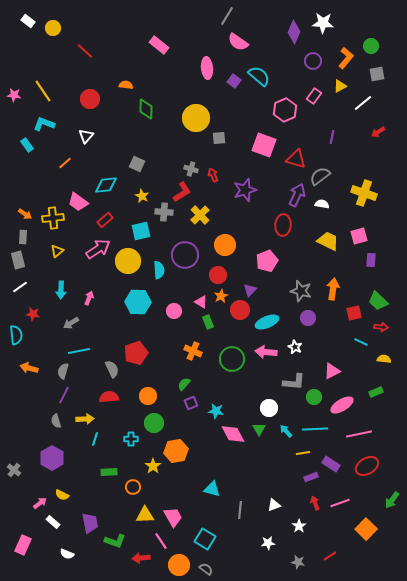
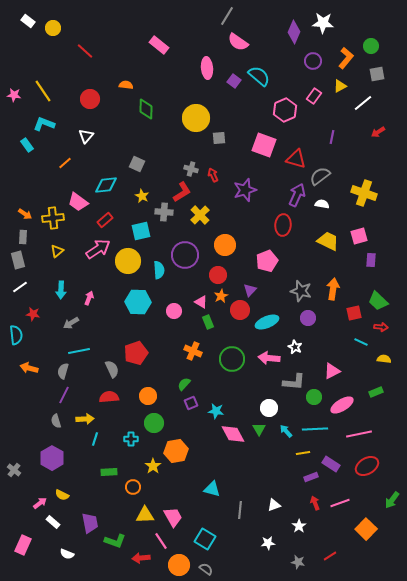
pink arrow at (266, 352): moved 3 px right, 6 px down
